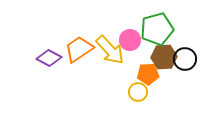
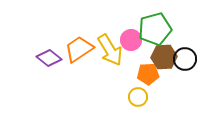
green pentagon: moved 2 px left
pink circle: moved 1 px right
yellow arrow: rotated 12 degrees clockwise
purple diamond: rotated 10 degrees clockwise
yellow circle: moved 5 px down
